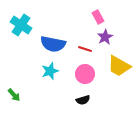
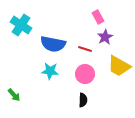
cyan star: rotated 24 degrees clockwise
black semicircle: rotated 72 degrees counterclockwise
